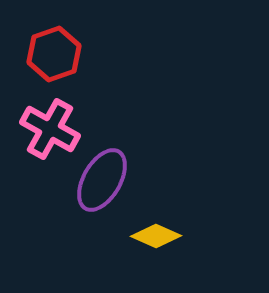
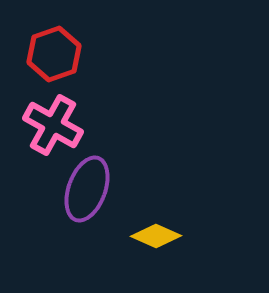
pink cross: moved 3 px right, 4 px up
purple ellipse: moved 15 px left, 9 px down; rotated 10 degrees counterclockwise
